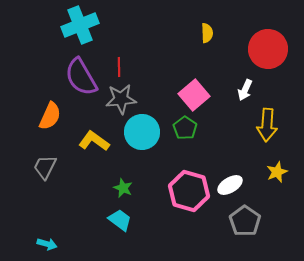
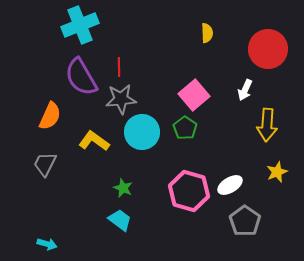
gray trapezoid: moved 3 px up
